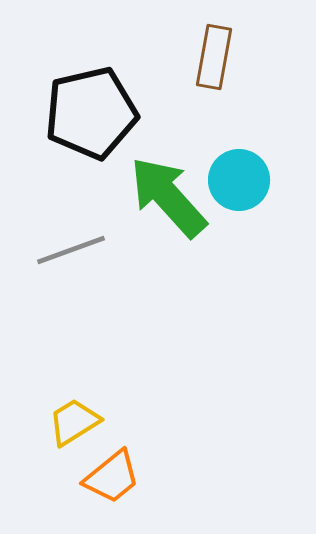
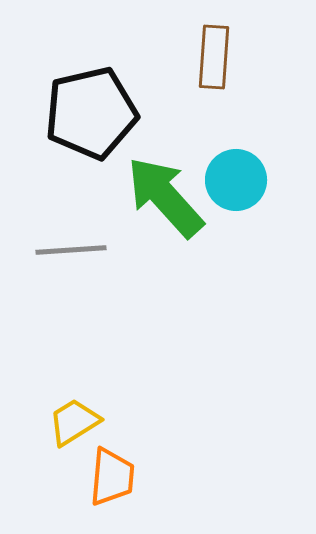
brown rectangle: rotated 6 degrees counterclockwise
cyan circle: moved 3 px left
green arrow: moved 3 px left
gray line: rotated 16 degrees clockwise
orange trapezoid: rotated 46 degrees counterclockwise
